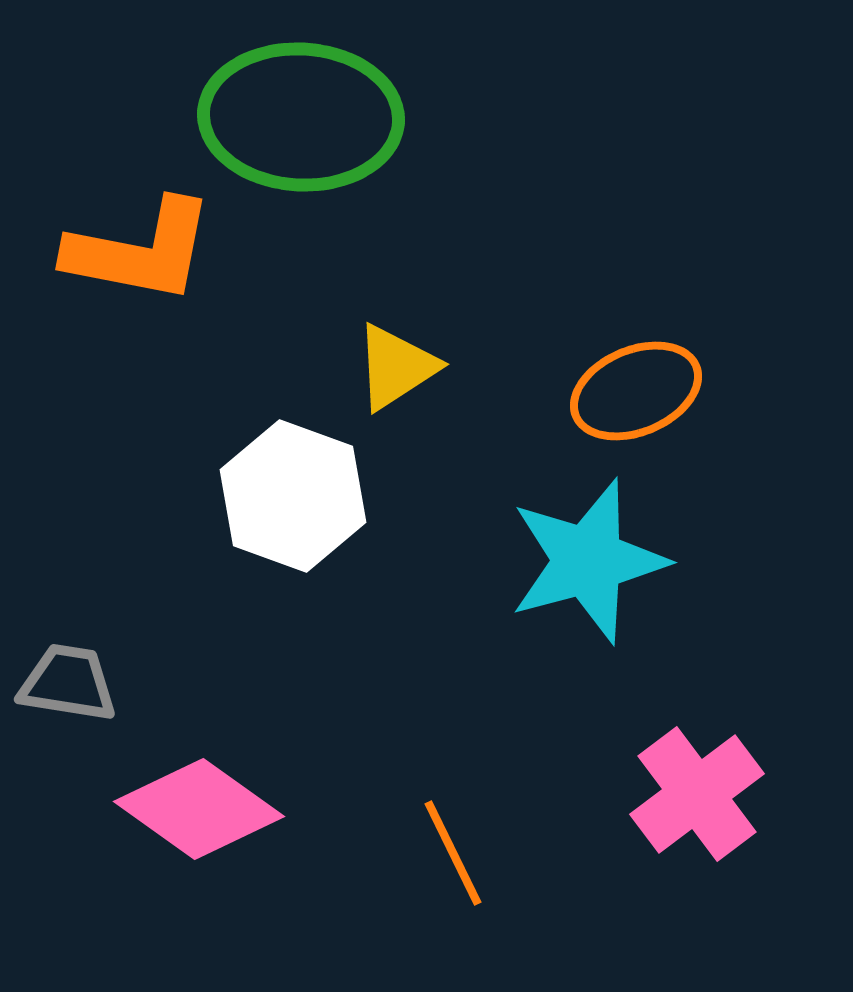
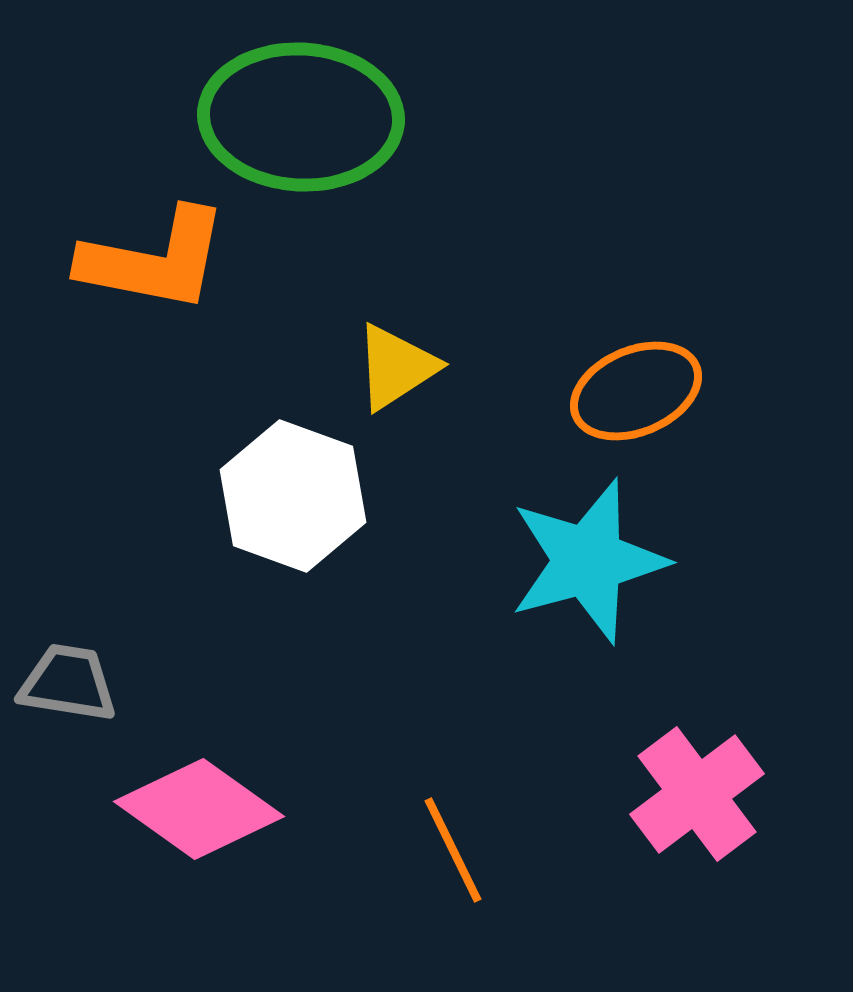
orange L-shape: moved 14 px right, 9 px down
orange line: moved 3 px up
